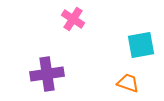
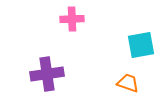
pink cross: moved 1 px left; rotated 35 degrees counterclockwise
